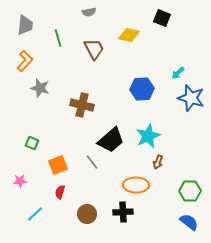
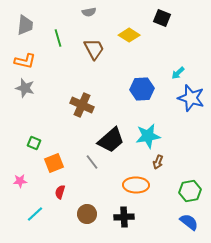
yellow diamond: rotated 20 degrees clockwise
orange L-shape: rotated 60 degrees clockwise
gray star: moved 15 px left
brown cross: rotated 10 degrees clockwise
cyan star: rotated 15 degrees clockwise
green square: moved 2 px right
orange square: moved 4 px left, 2 px up
green hexagon: rotated 10 degrees counterclockwise
black cross: moved 1 px right, 5 px down
